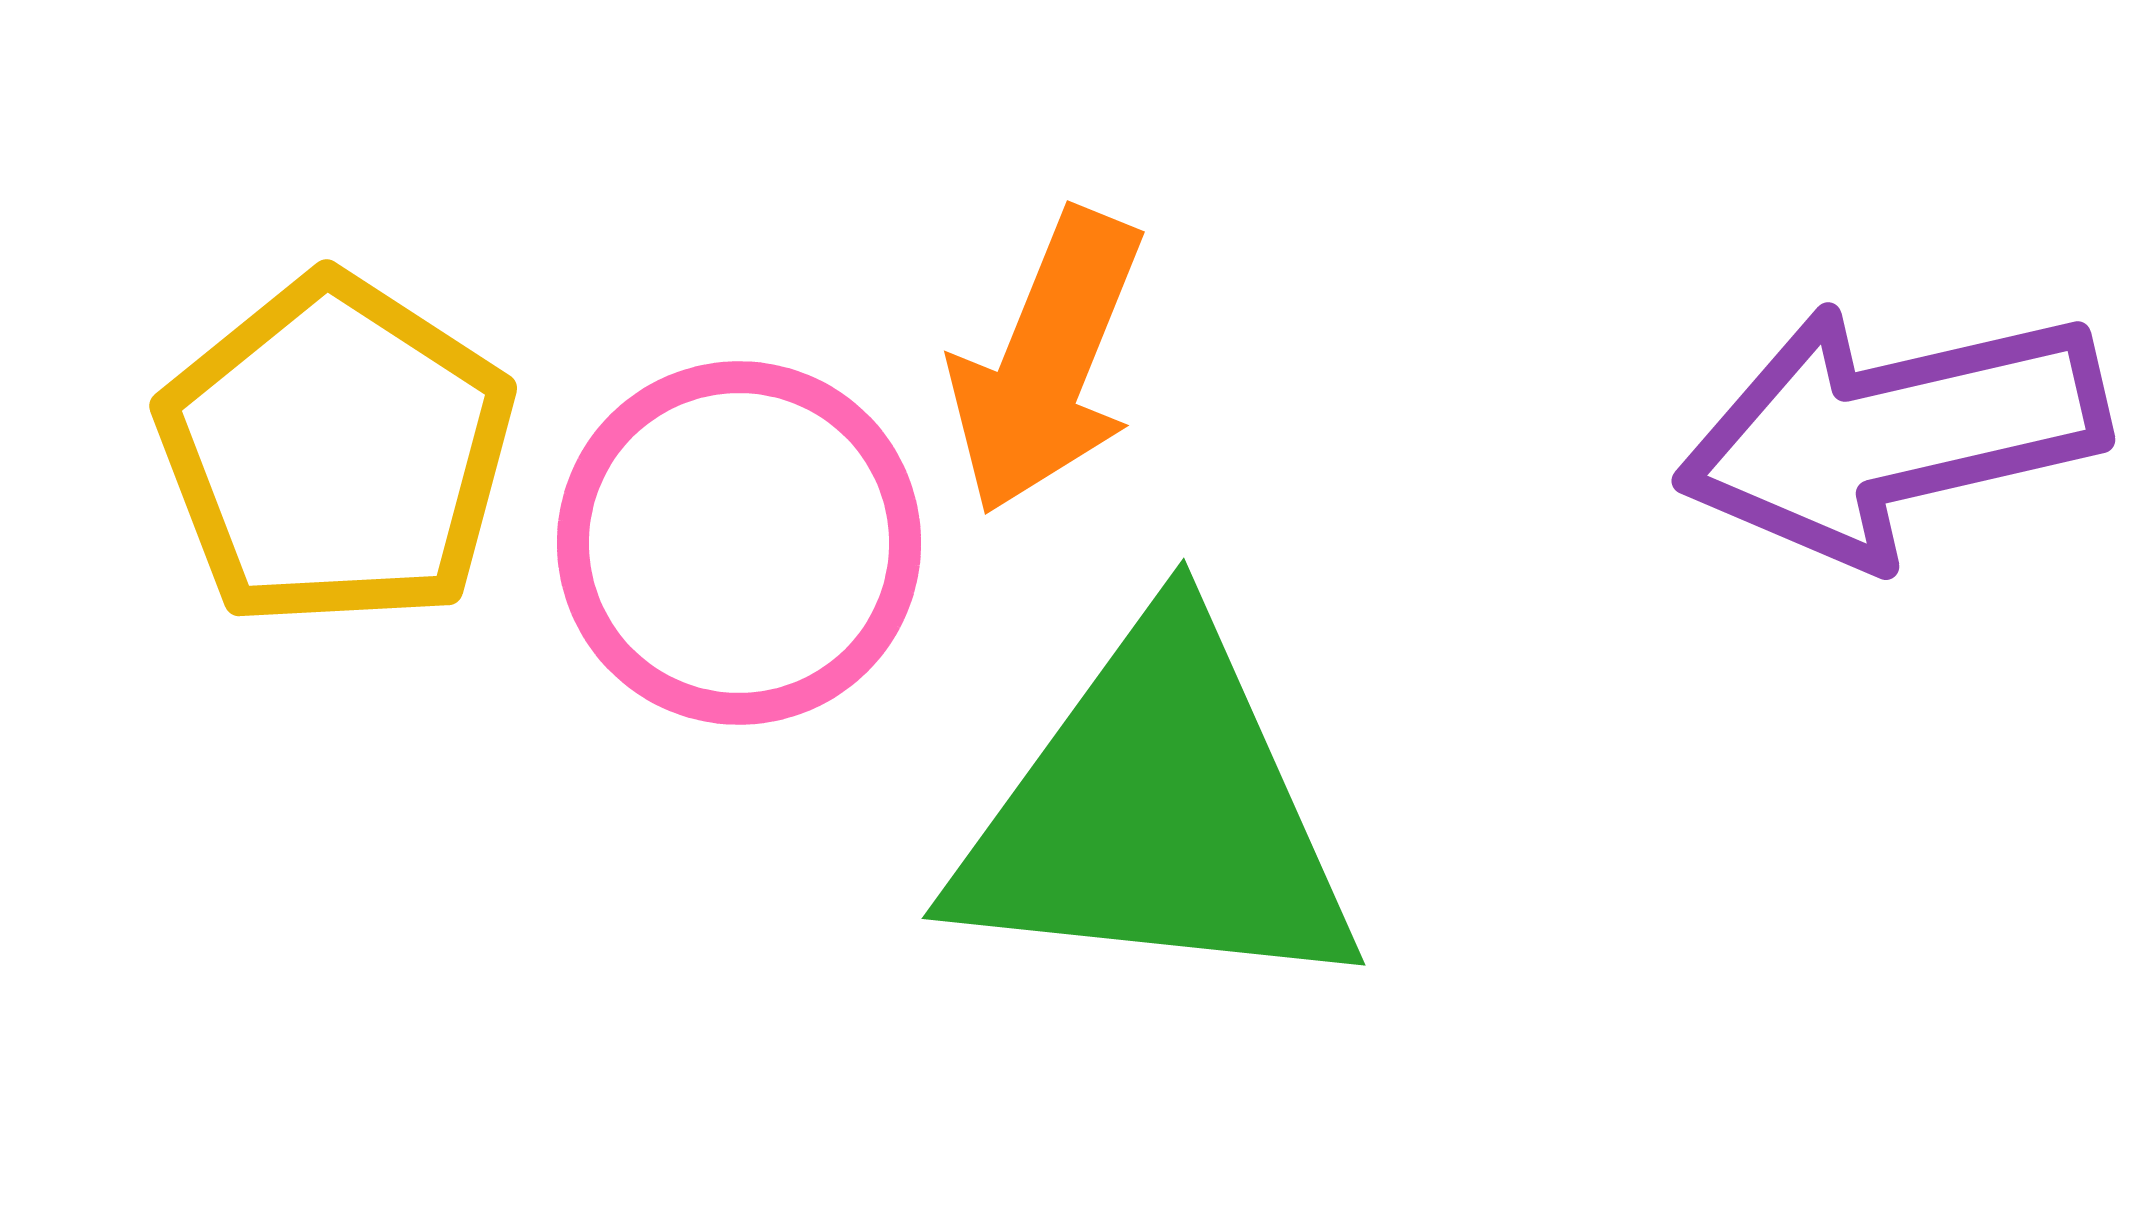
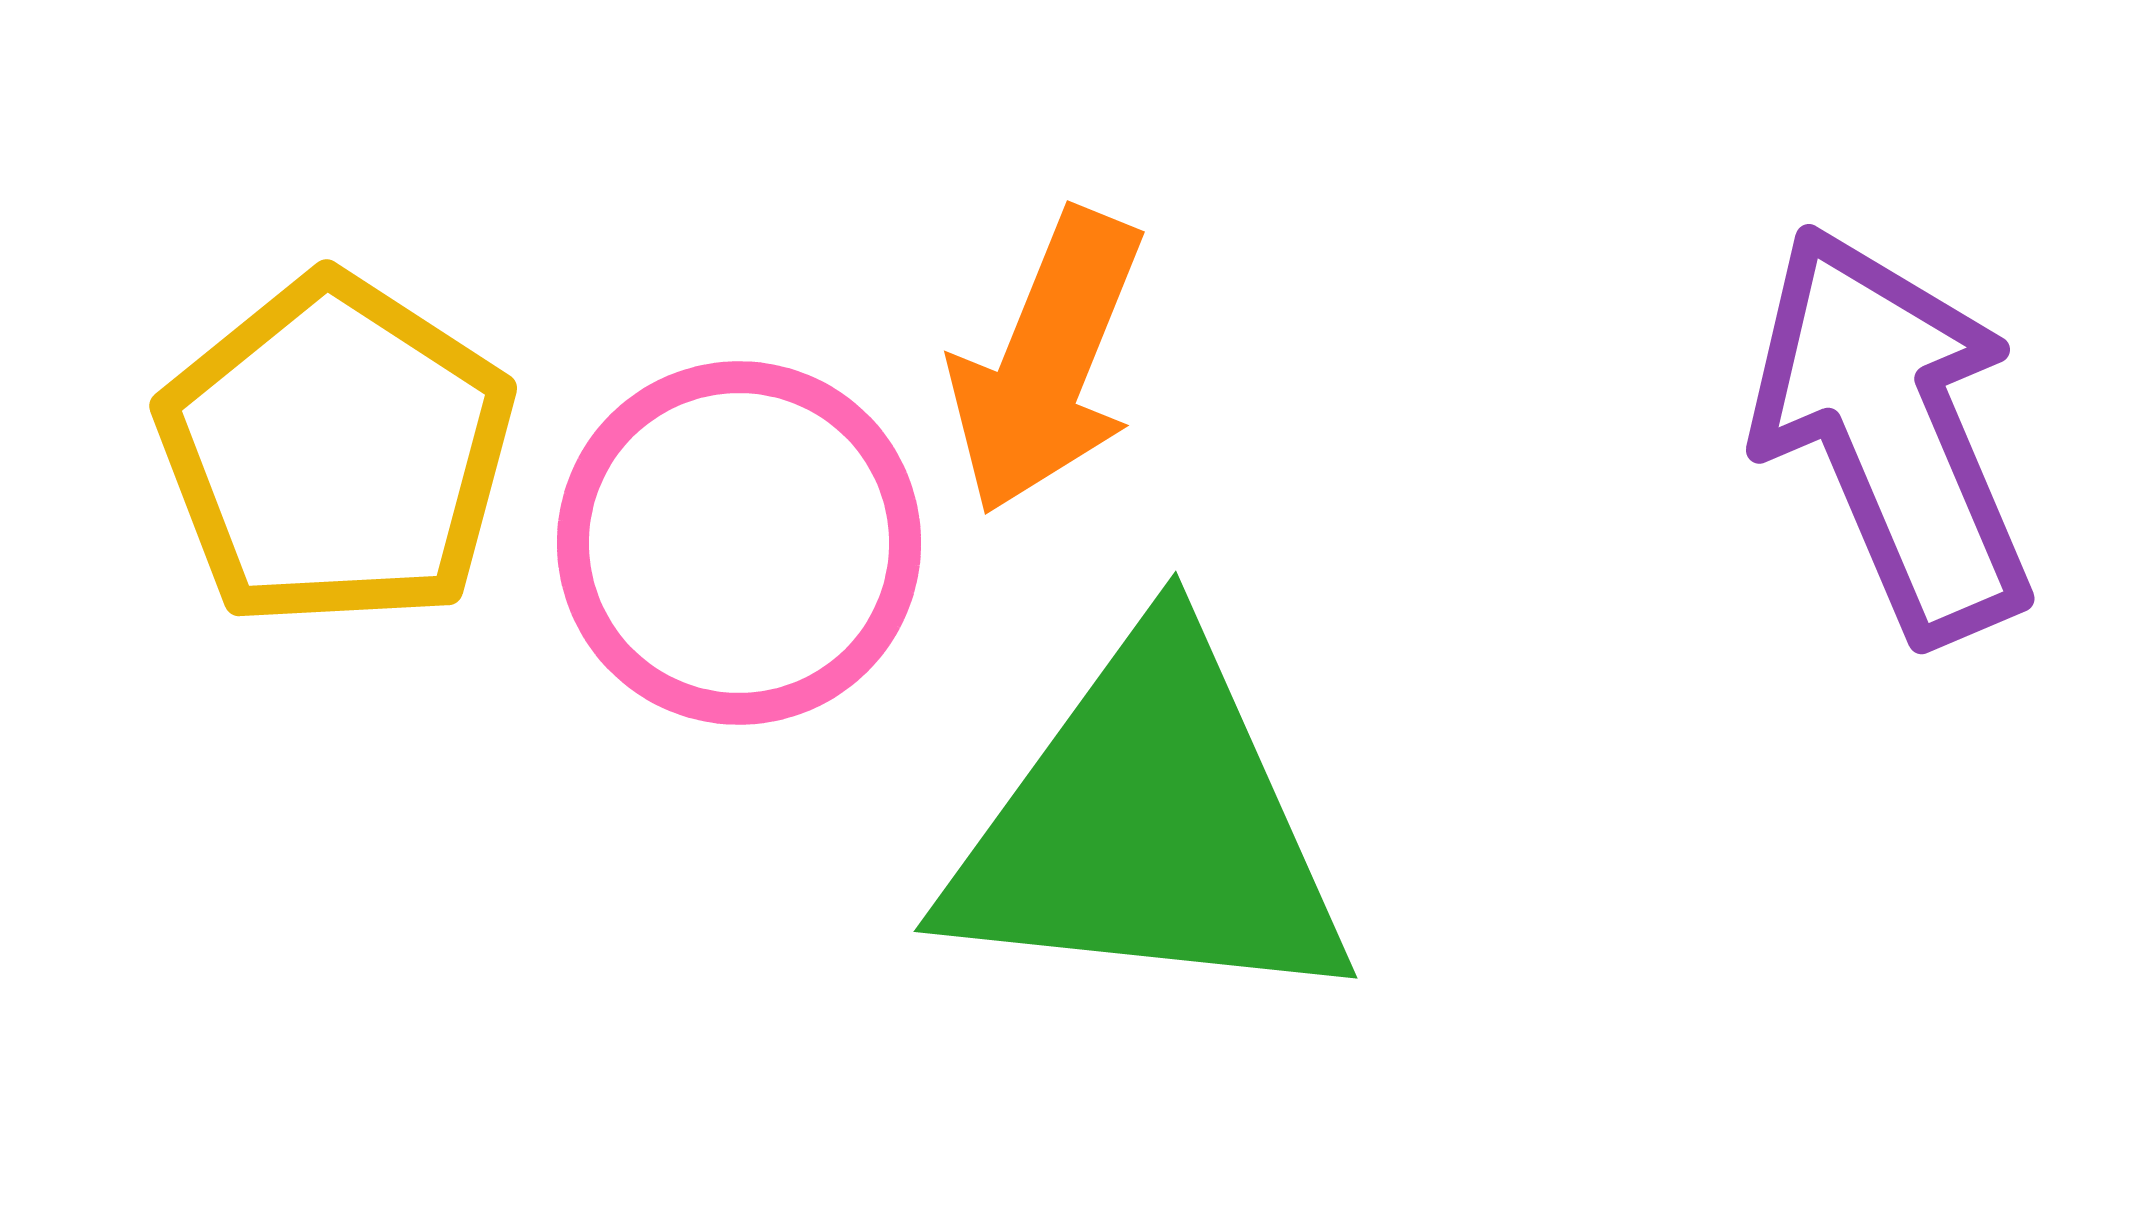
purple arrow: rotated 80 degrees clockwise
green triangle: moved 8 px left, 13 px down
